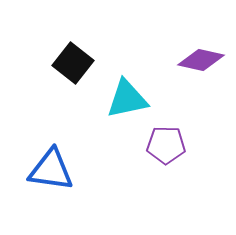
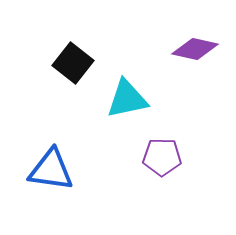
purple diamond: moved 6 px left, 11 px up
purple pentagon: moved 4 px left, 12 px down
